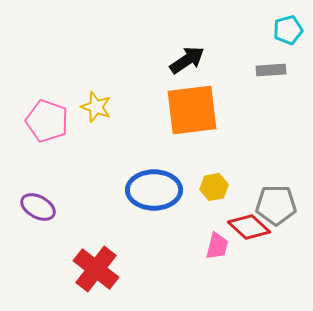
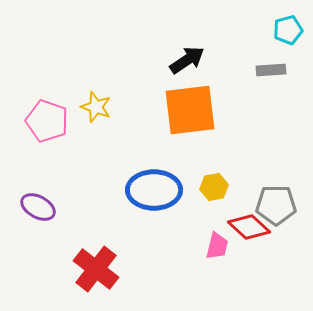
orange square: moved 2 px left
